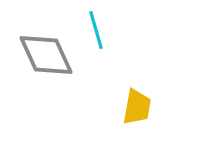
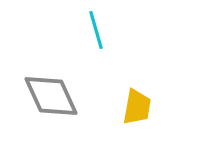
gray diamond: moved 5 px right, 41 px down
